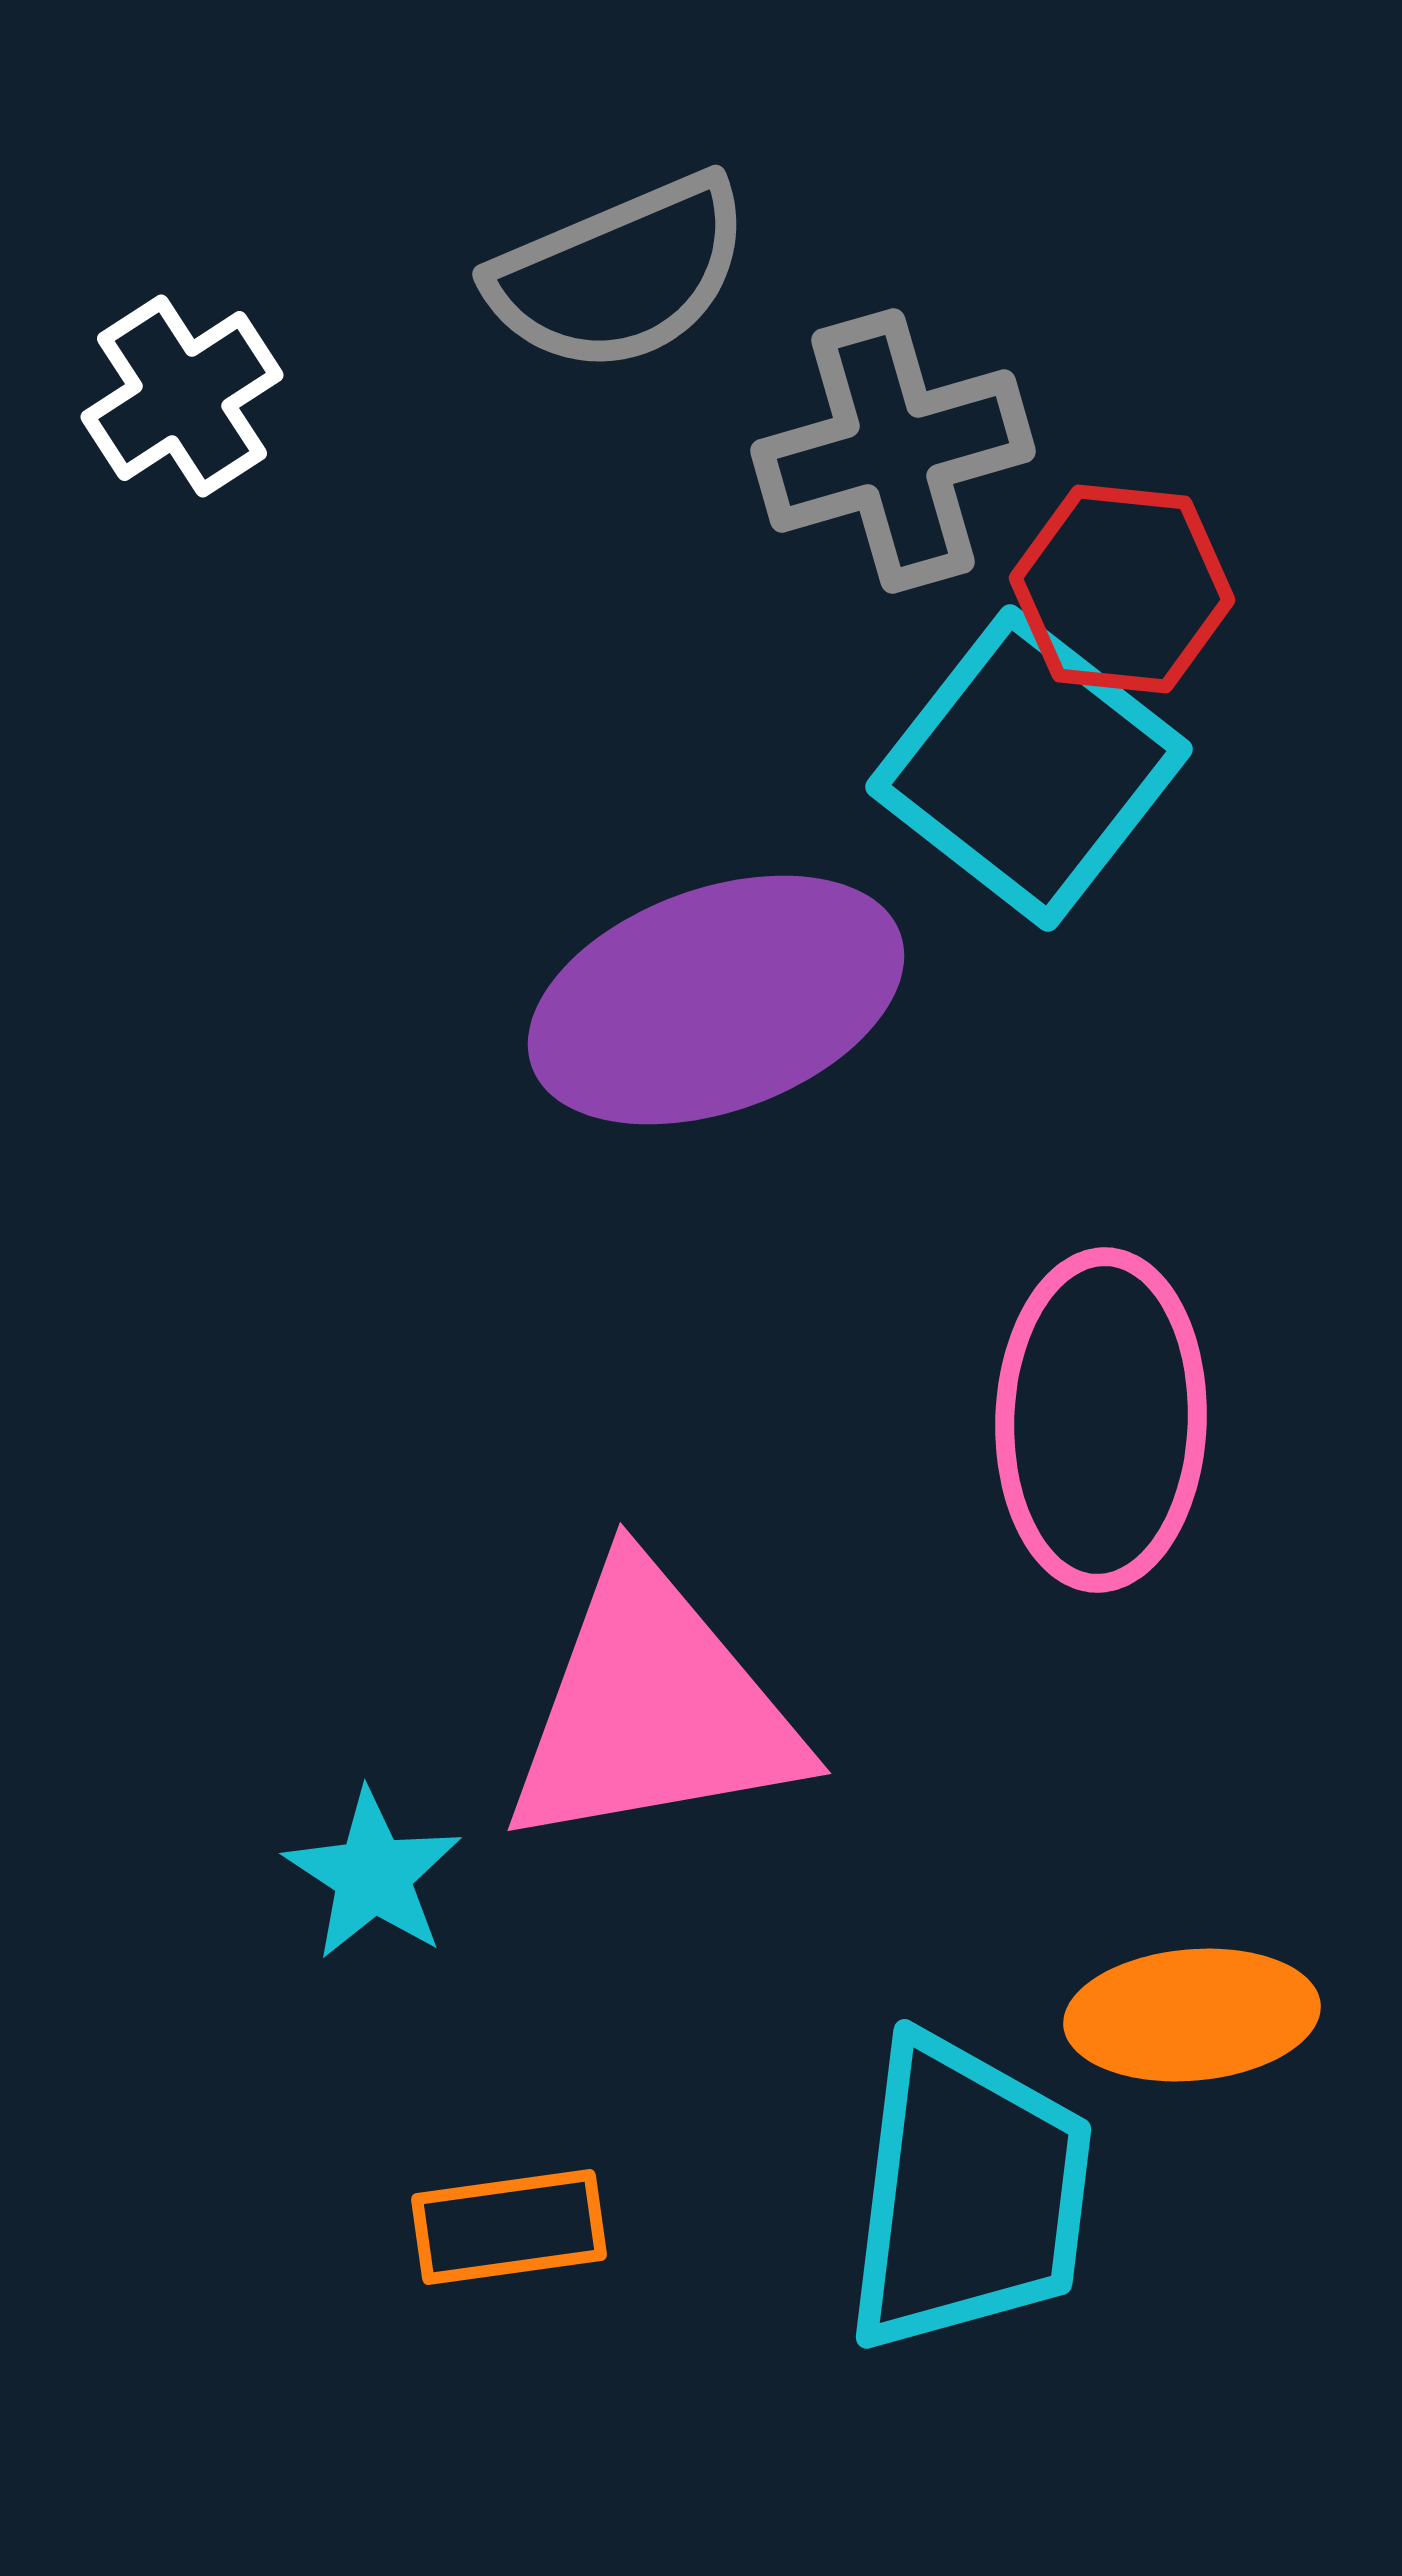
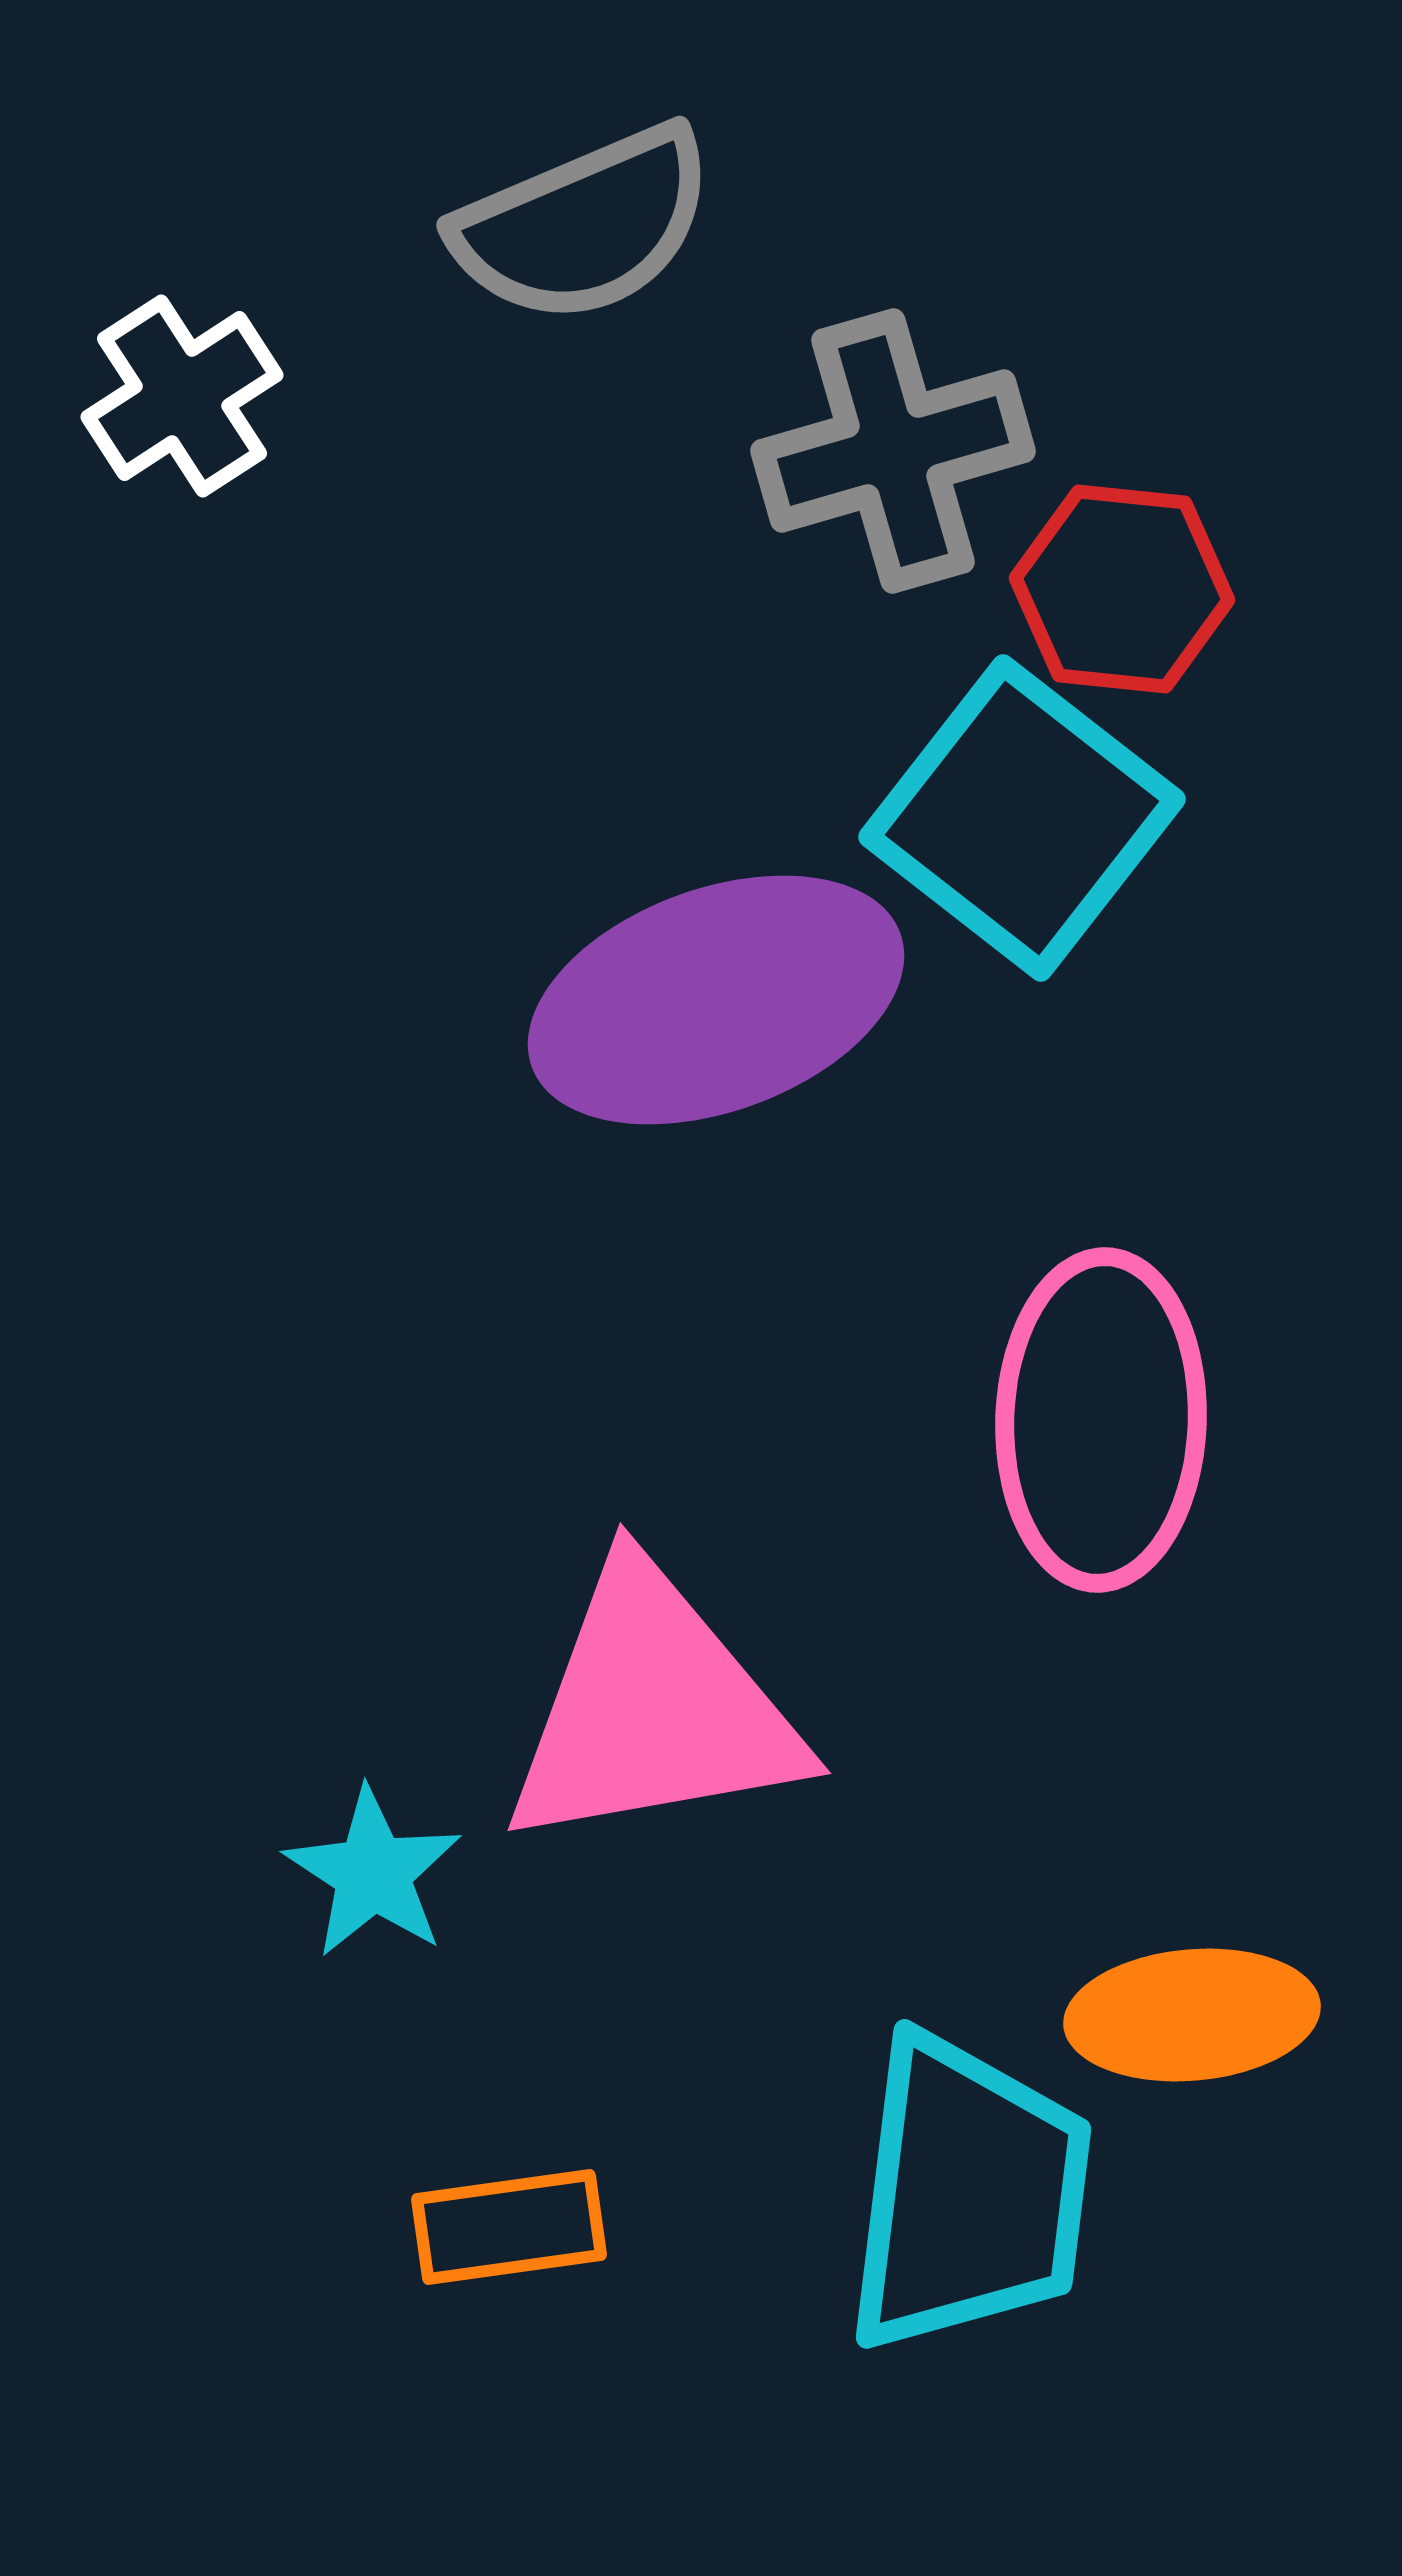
gray semicircle: moved 36 px left, 49 px up
cyan square: moved 7 px left, 50 px down
cyan star: moved 2 px up
